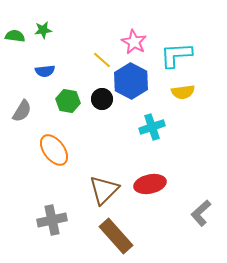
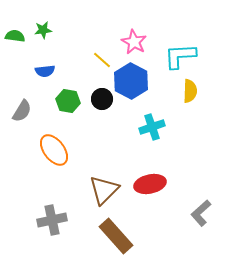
cyan L-shape: moved 4 px right, 1 px down
yellow semicircle: moved 7 px right, 1 px up; rotated 80 degrees counterclockwise
